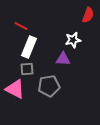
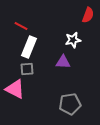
purple triangle: moved 3 px down
gray pentagon: moved 21 px right, 18 px down
